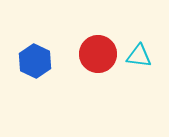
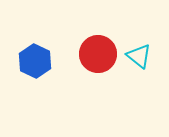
cyan triangle: rotated 32 degrees clockwise
